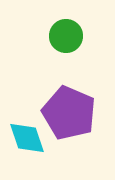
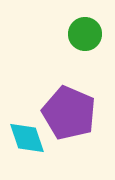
green circle: moved 19 px right, 2 px up
